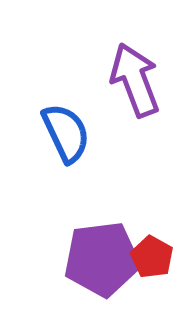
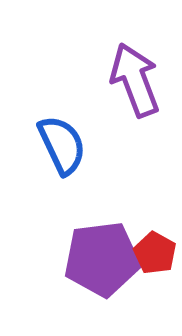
blue semicircle: moved 4 px left, 12 px down
red pentagon: moved 3 px right, 4 px up
